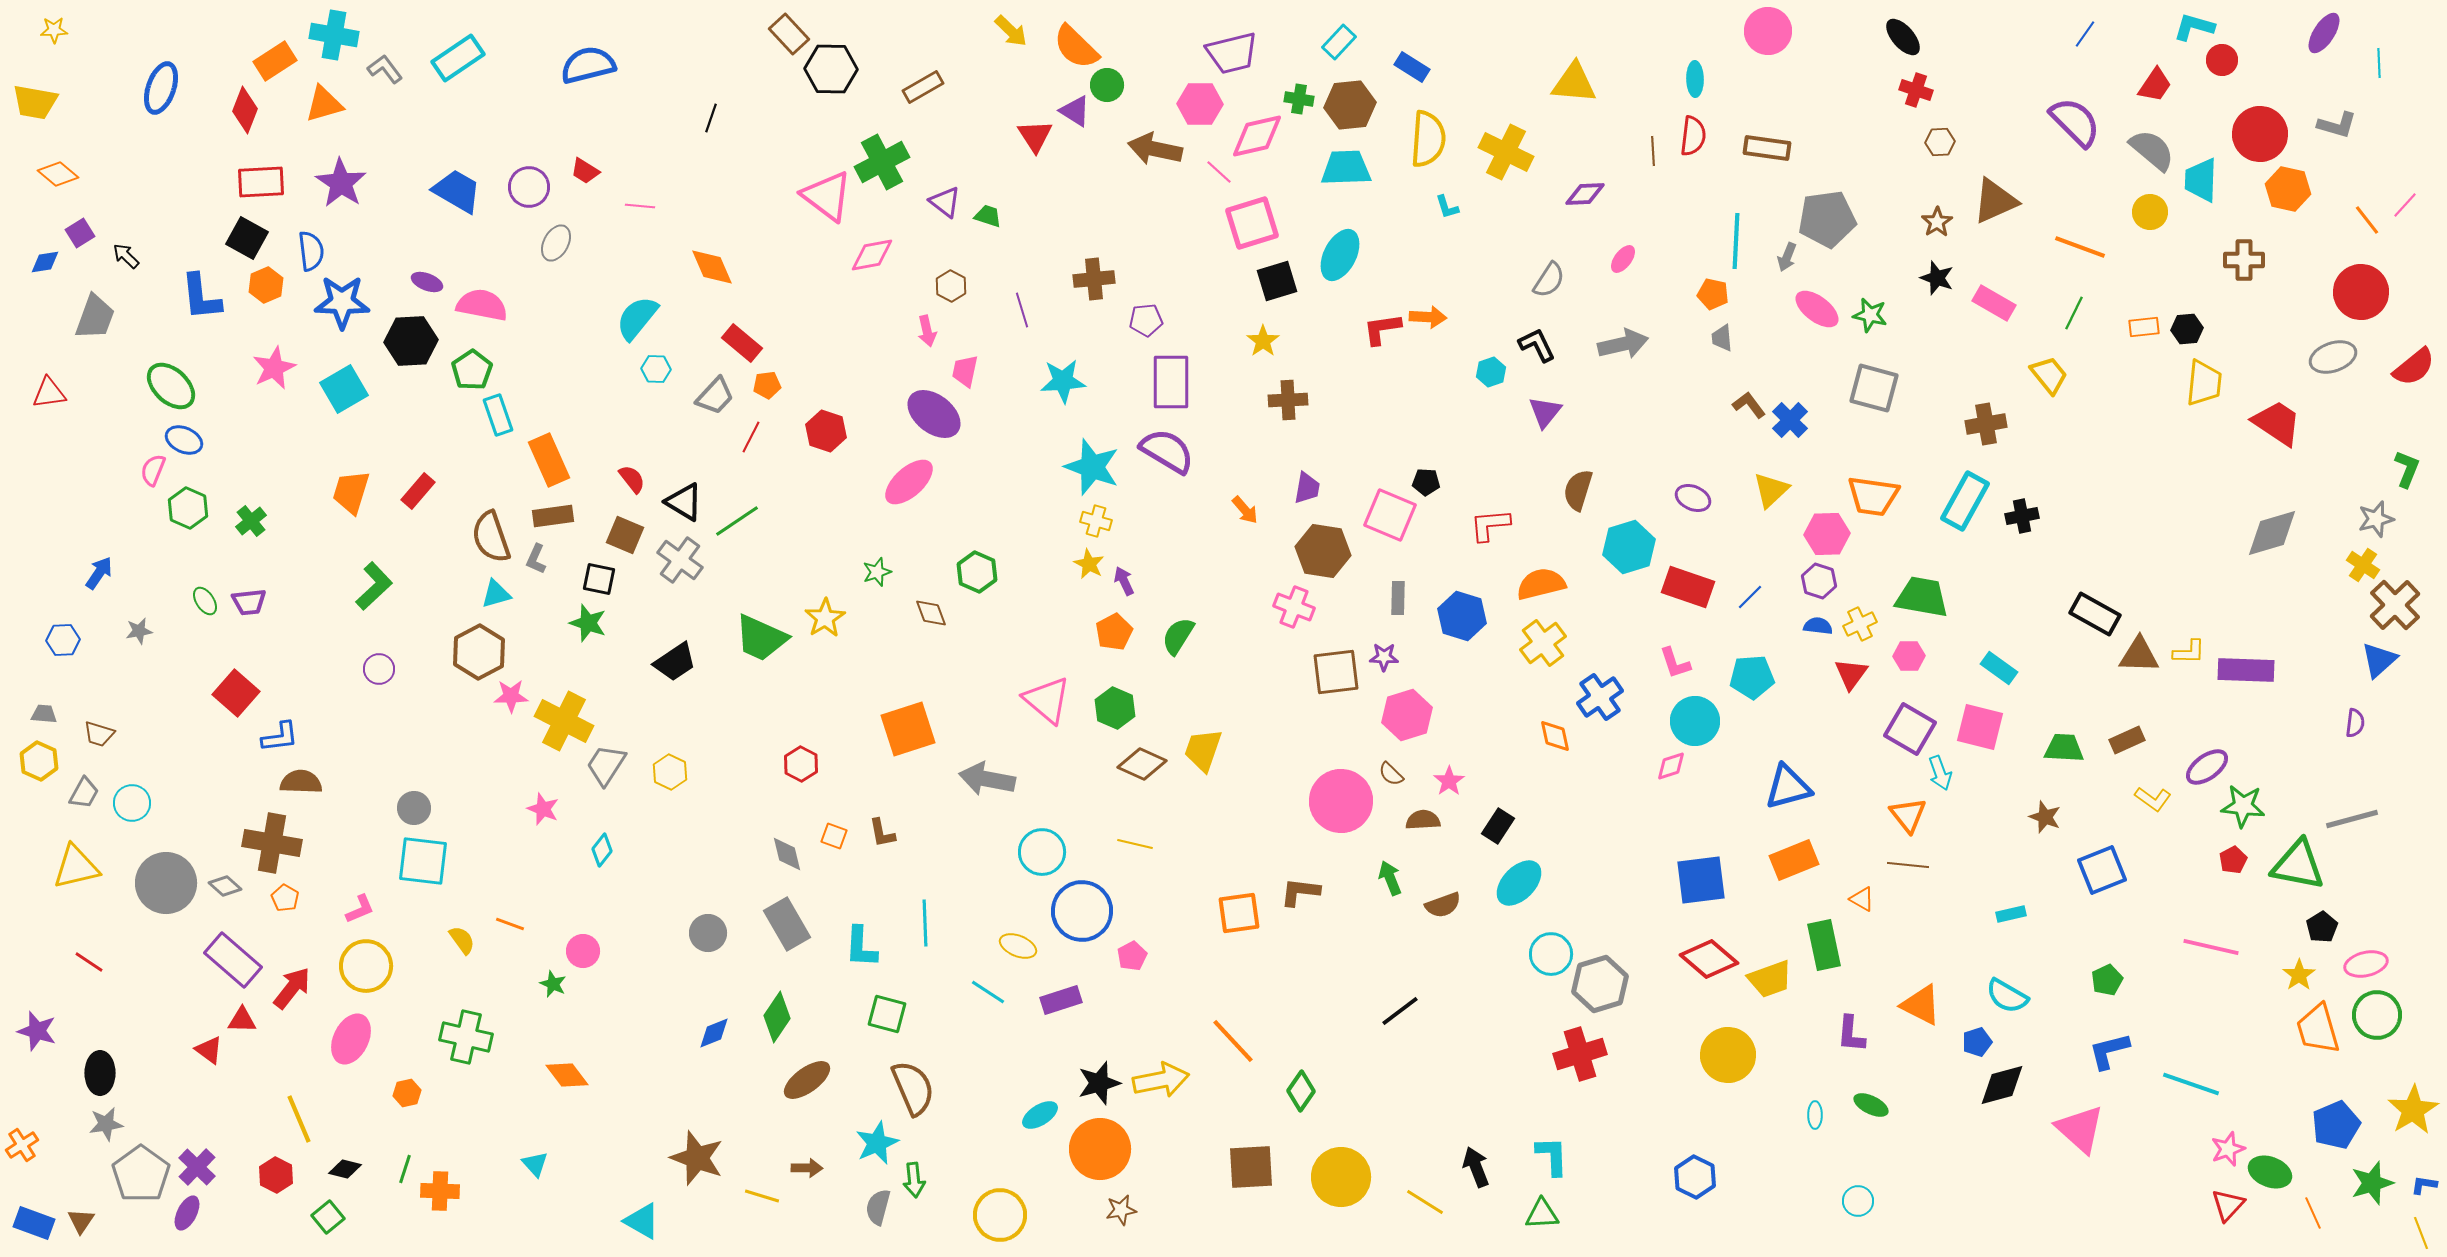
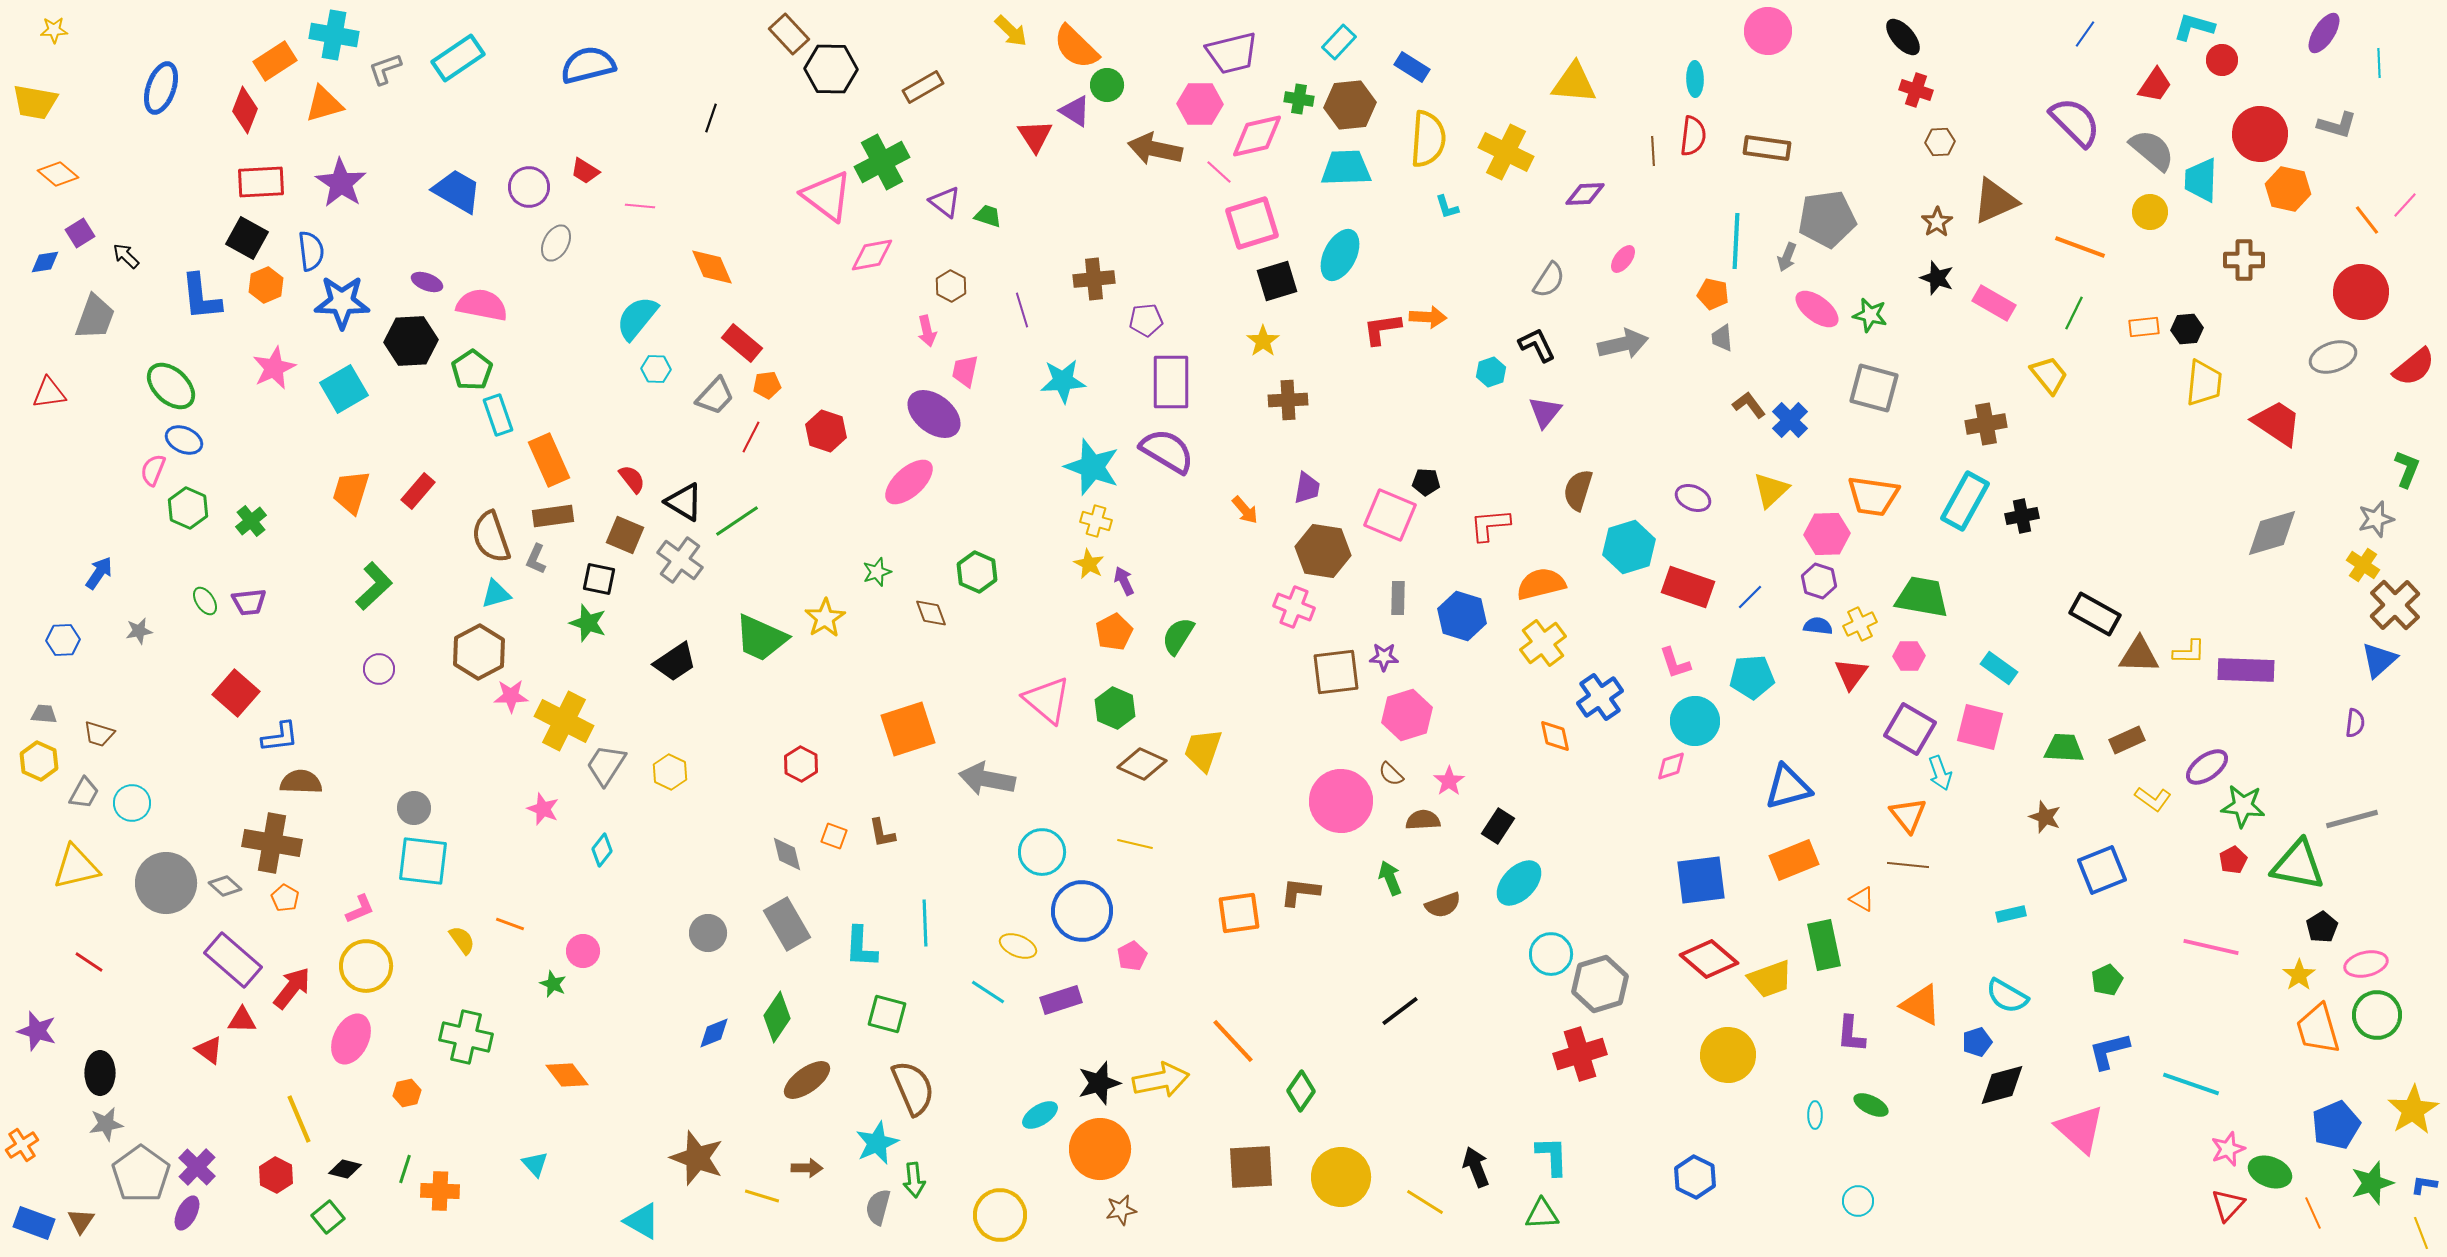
gray L-shape at (385, 69): rotated 72 degrees counterclockwise
